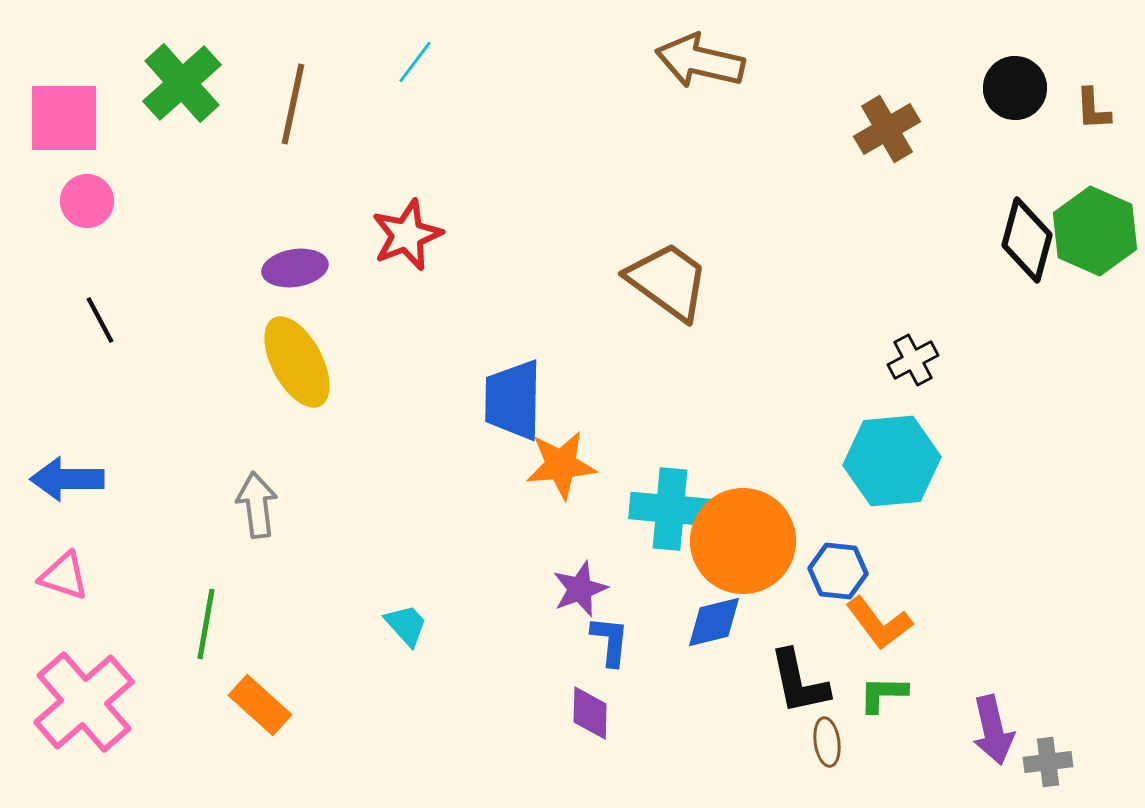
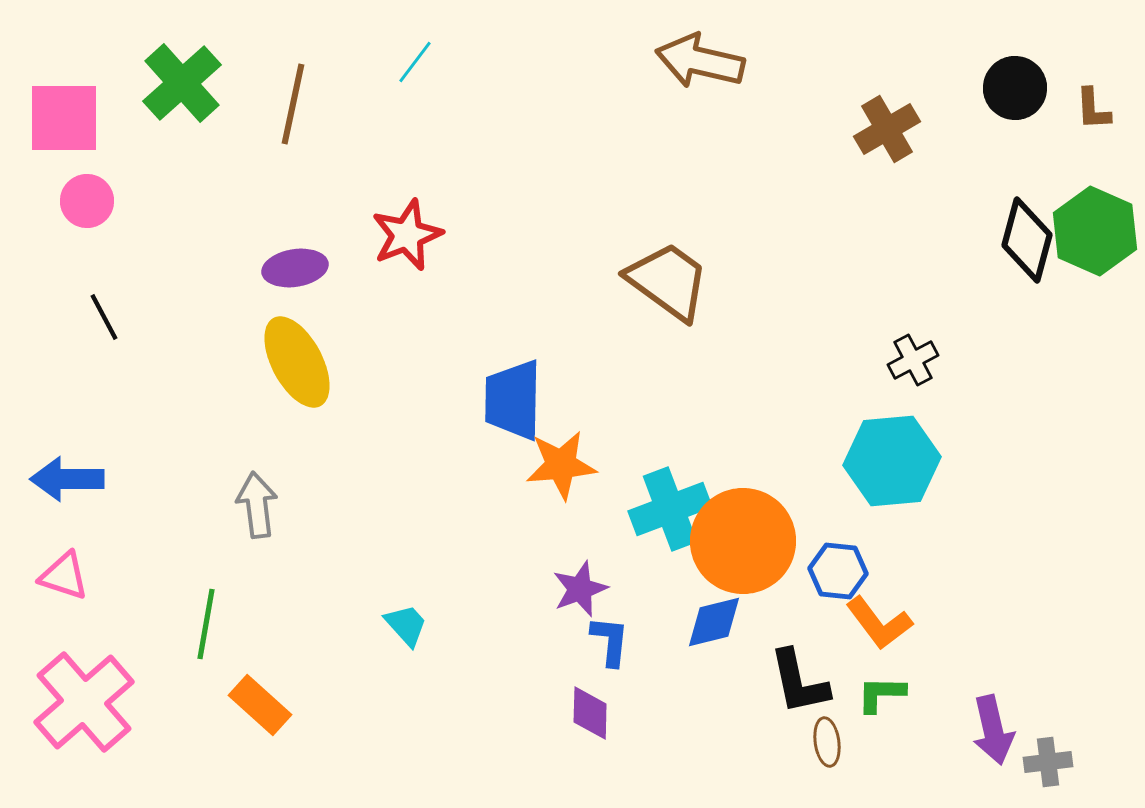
black line: moved 4 px right, 3 px up
cyan cross: rotated 26 degrees counterclockwise
green L-shape: moved 2 px left
